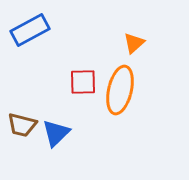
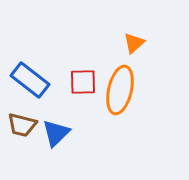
blue rectangle: moved 50 px down; rotated 66 degrees clockwise
